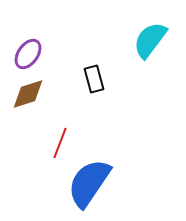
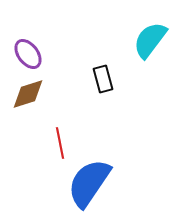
purple ellipse: rotated 72 degrees counterclockwise
black rectangle: moved 9 px right
red line: rotated 32 degrees counterclockwise
